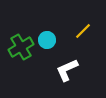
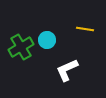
yellow line: moved 2 px right, 2 px up; rotated 54 degrees clockwise
